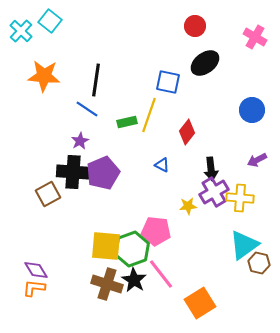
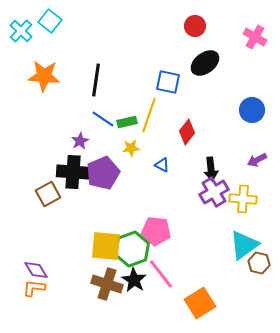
blue line: moved 16 px right, 10 px down
yellow cross: moved 3 px right, 1 px down
yellow star: moved 57 px left, 58 px up
